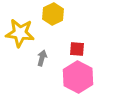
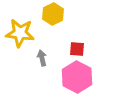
gray arrow: rotated 28 degrees counterclockwise
pink hexagon: moved 1 px left
